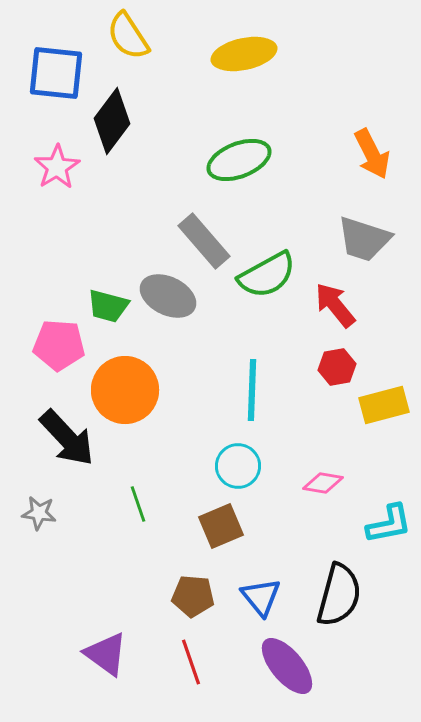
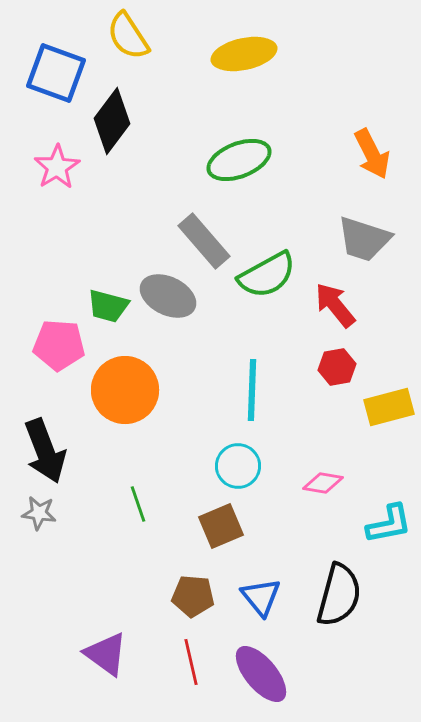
blue square: rotated 14 degrees clockwise
yellow rectangle: moved 5 px right, 2 px down
black arrow: moved 22 px left, 13 px down; rotated 22 degrees clockwise
red line: rotated 6 degrees clockwise
purple ellipse: moved 26 px left, 8 px down
